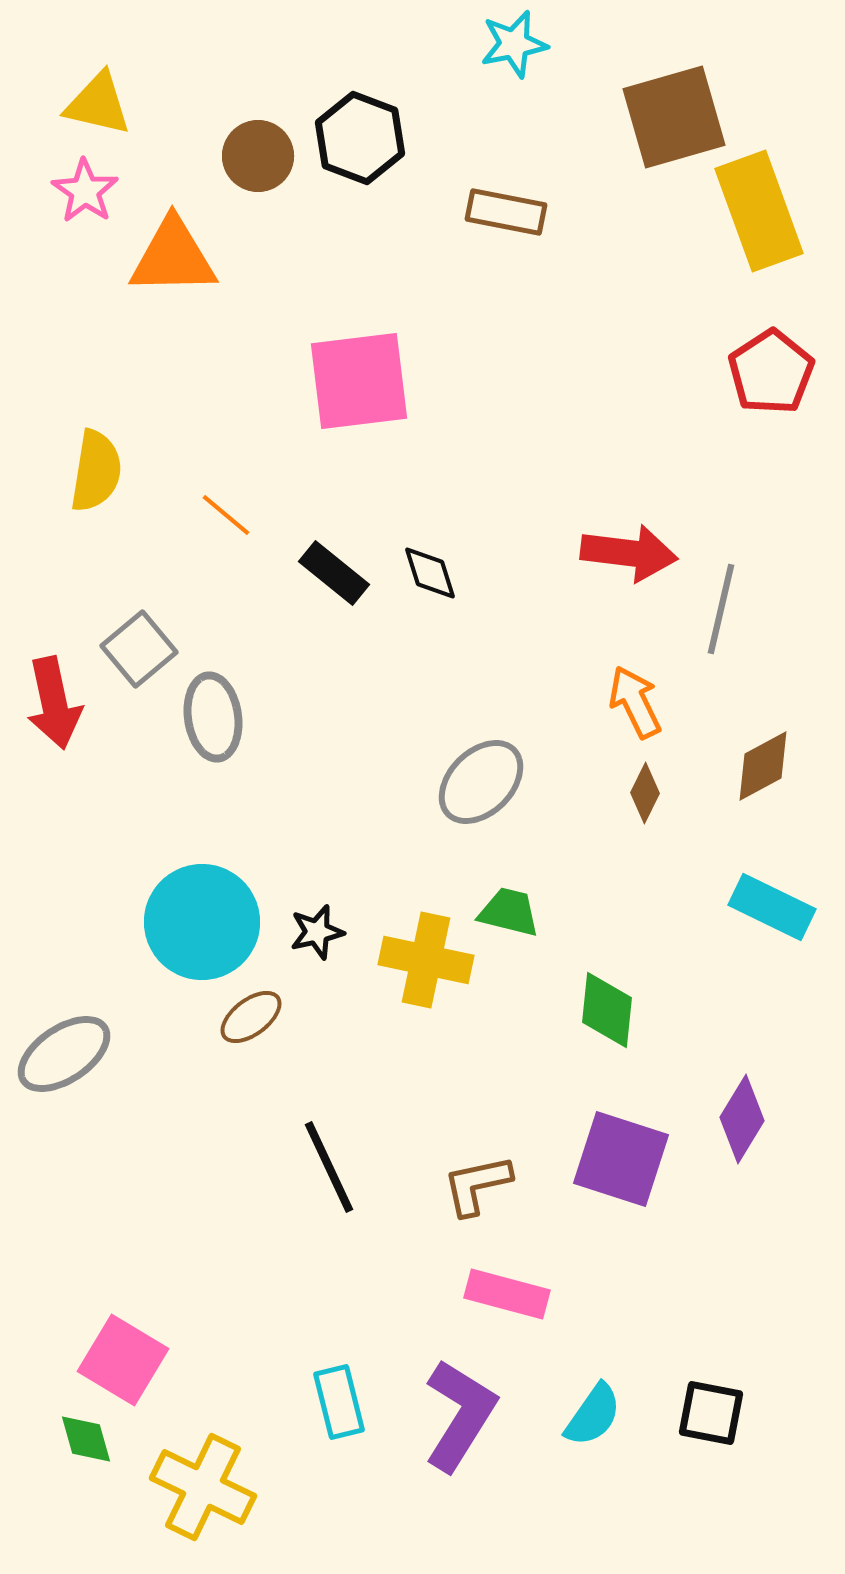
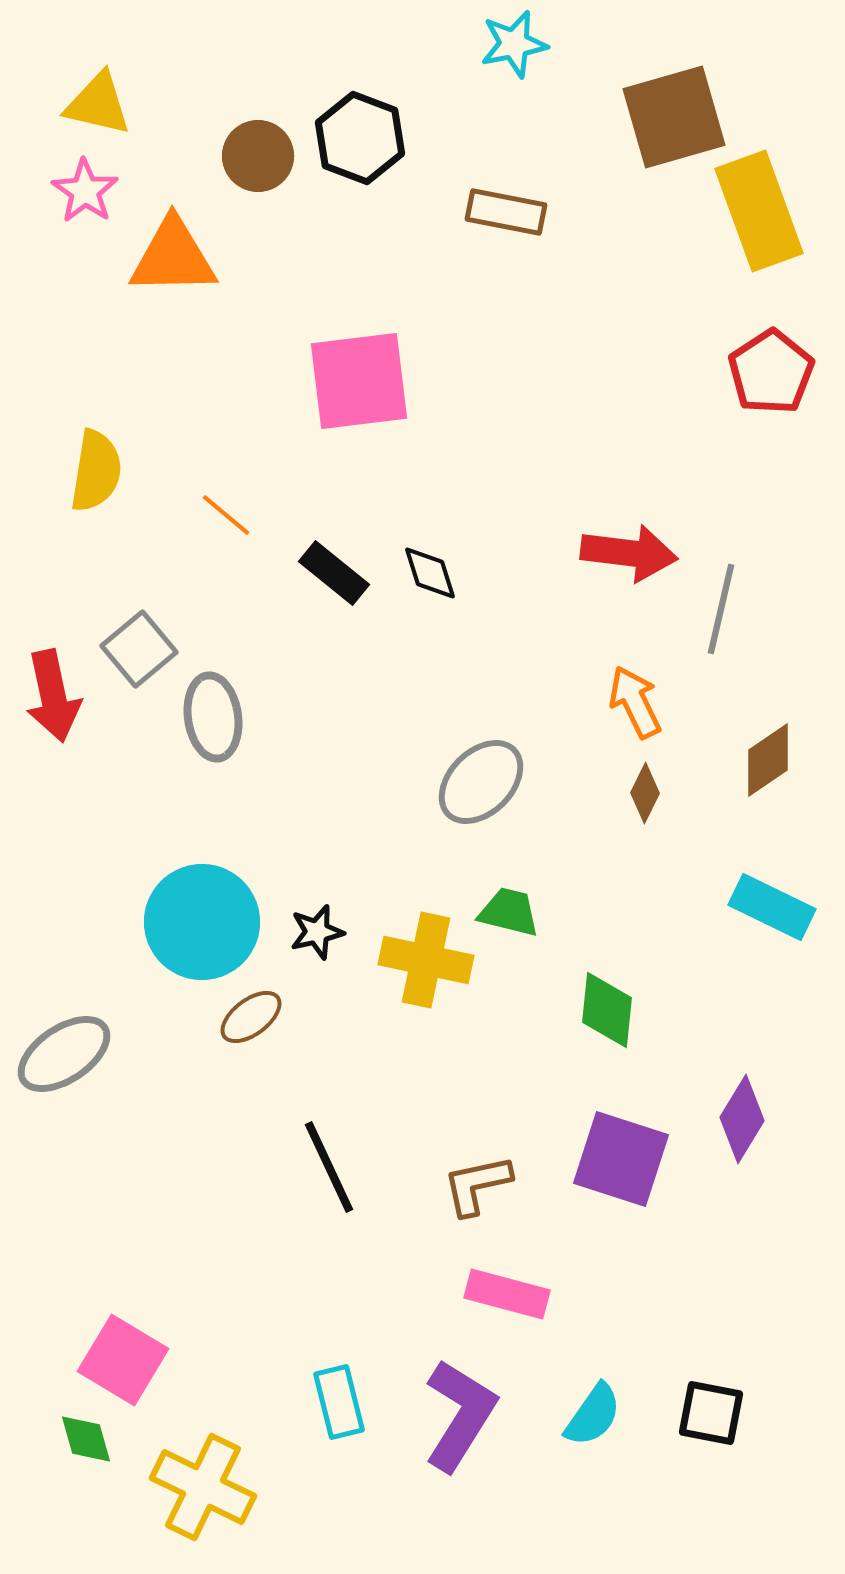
red arrow at (54, 703): moved 1 px left, 7 px up
brown diamond at (763, 766): moved 5 px right, 6 px up; rotated 6 degrees counterclockwise
